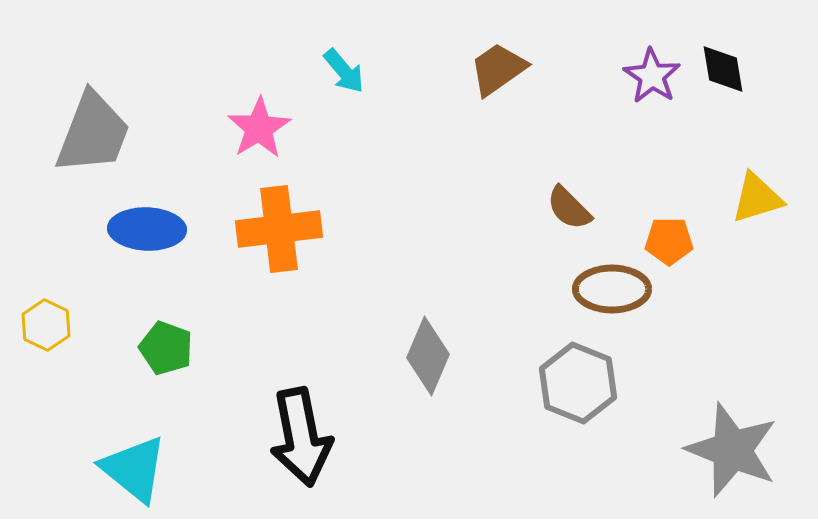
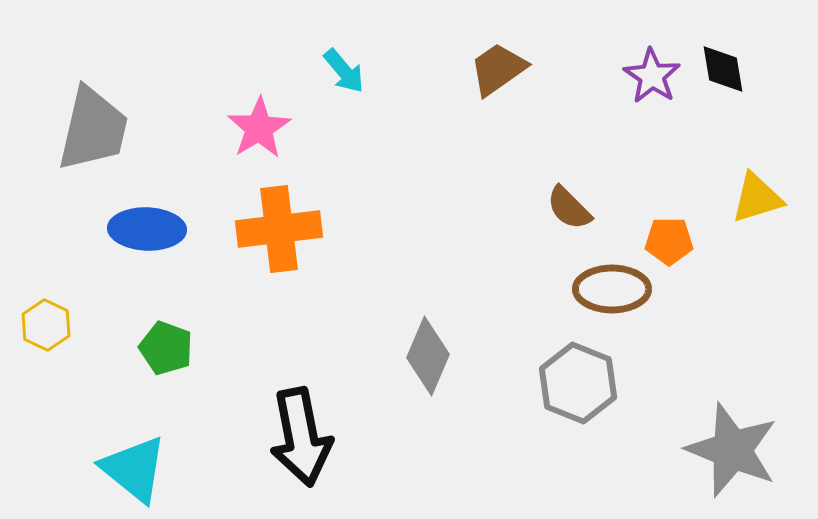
gray trapezoid: moved 4 px up; rotated 8 degrees counterclockwise
